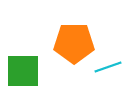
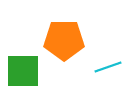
orange pentagon: moved 10 px left, 3 px up
